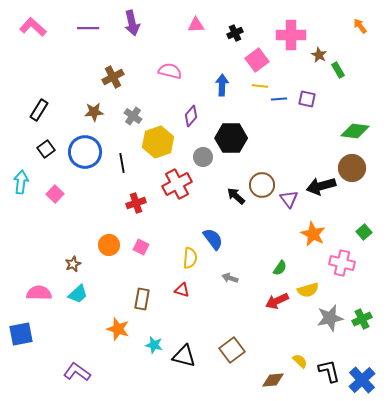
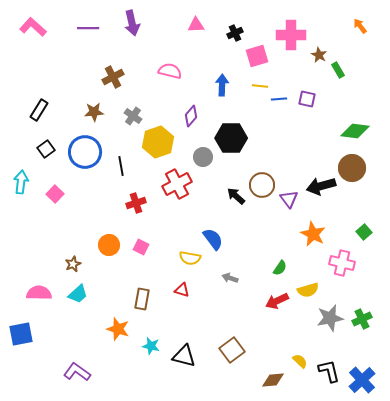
pink square at (257, 60): moved 4 px up; rotated 20 degrees clockwise
black line at (122, 163): moved 1 px left, 3 px down
yellow semicircle at (190, 258): rotated 95 degrees clockwise
cyan star at (154, 345): moved 3 px left, 1 px down
